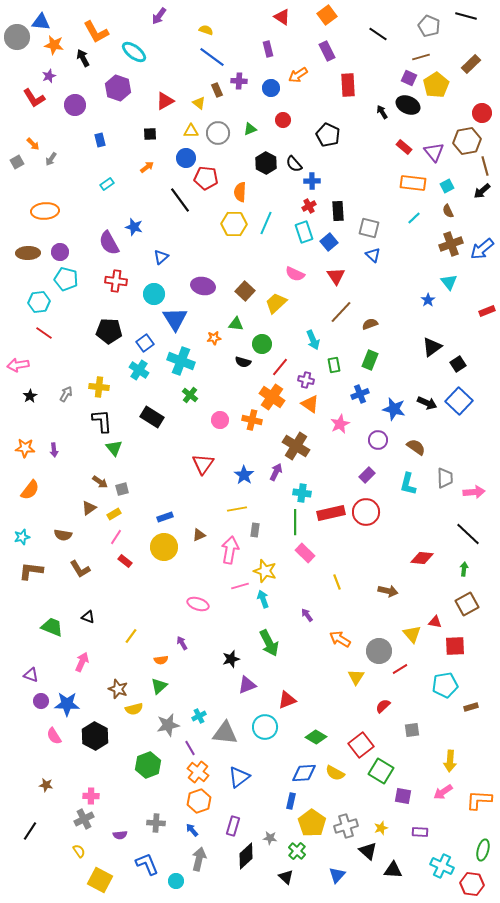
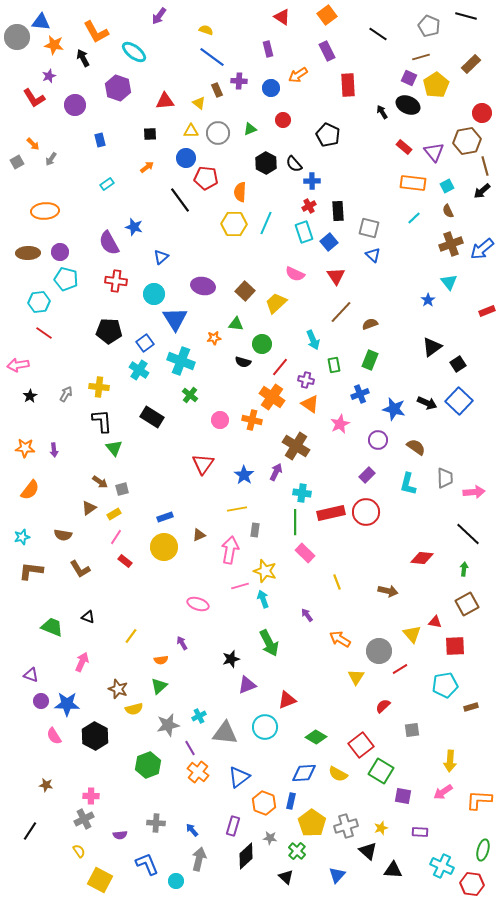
red triangle at (165, 101): rotated 24 degrees clockwise
yellow semicircle at (335, 773): moved 3 px right, 1 px down
orange hexagon at (199, 801): moved 65 px right, 2 px down; rotated 20 degrees counterclockwise
